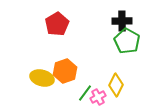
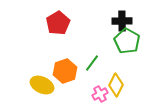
red pentagon: moved 1 px right, 1 px up
yellow ellipse: moved 7 px down; rotated 10 degrees clockwise
green line: moved 7 px right, 30 px up
pink cross: moved 2 px right, 3 px up
